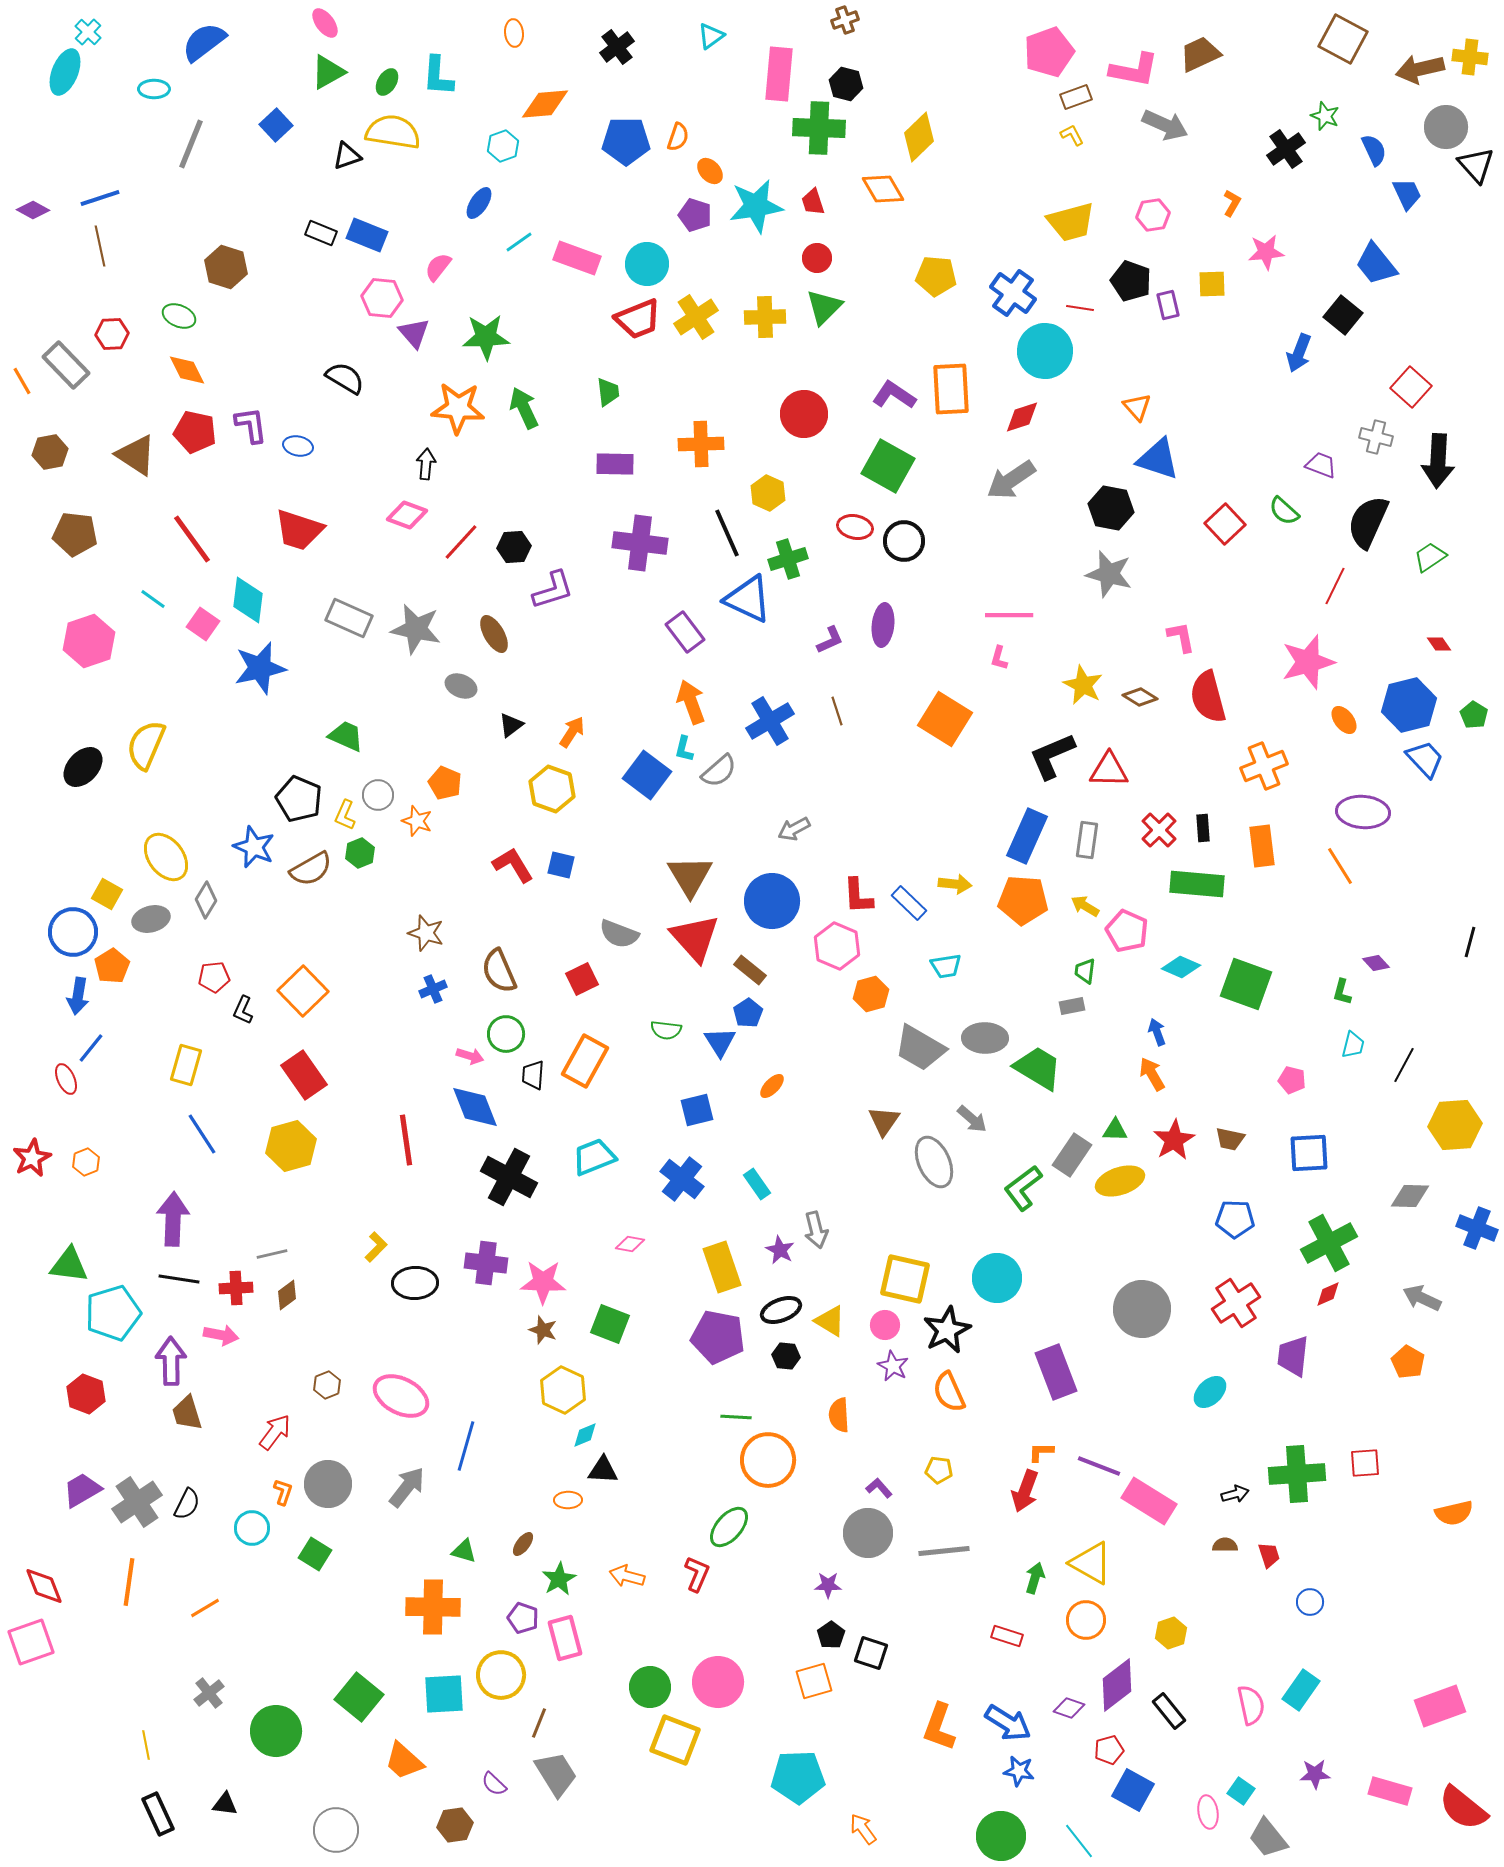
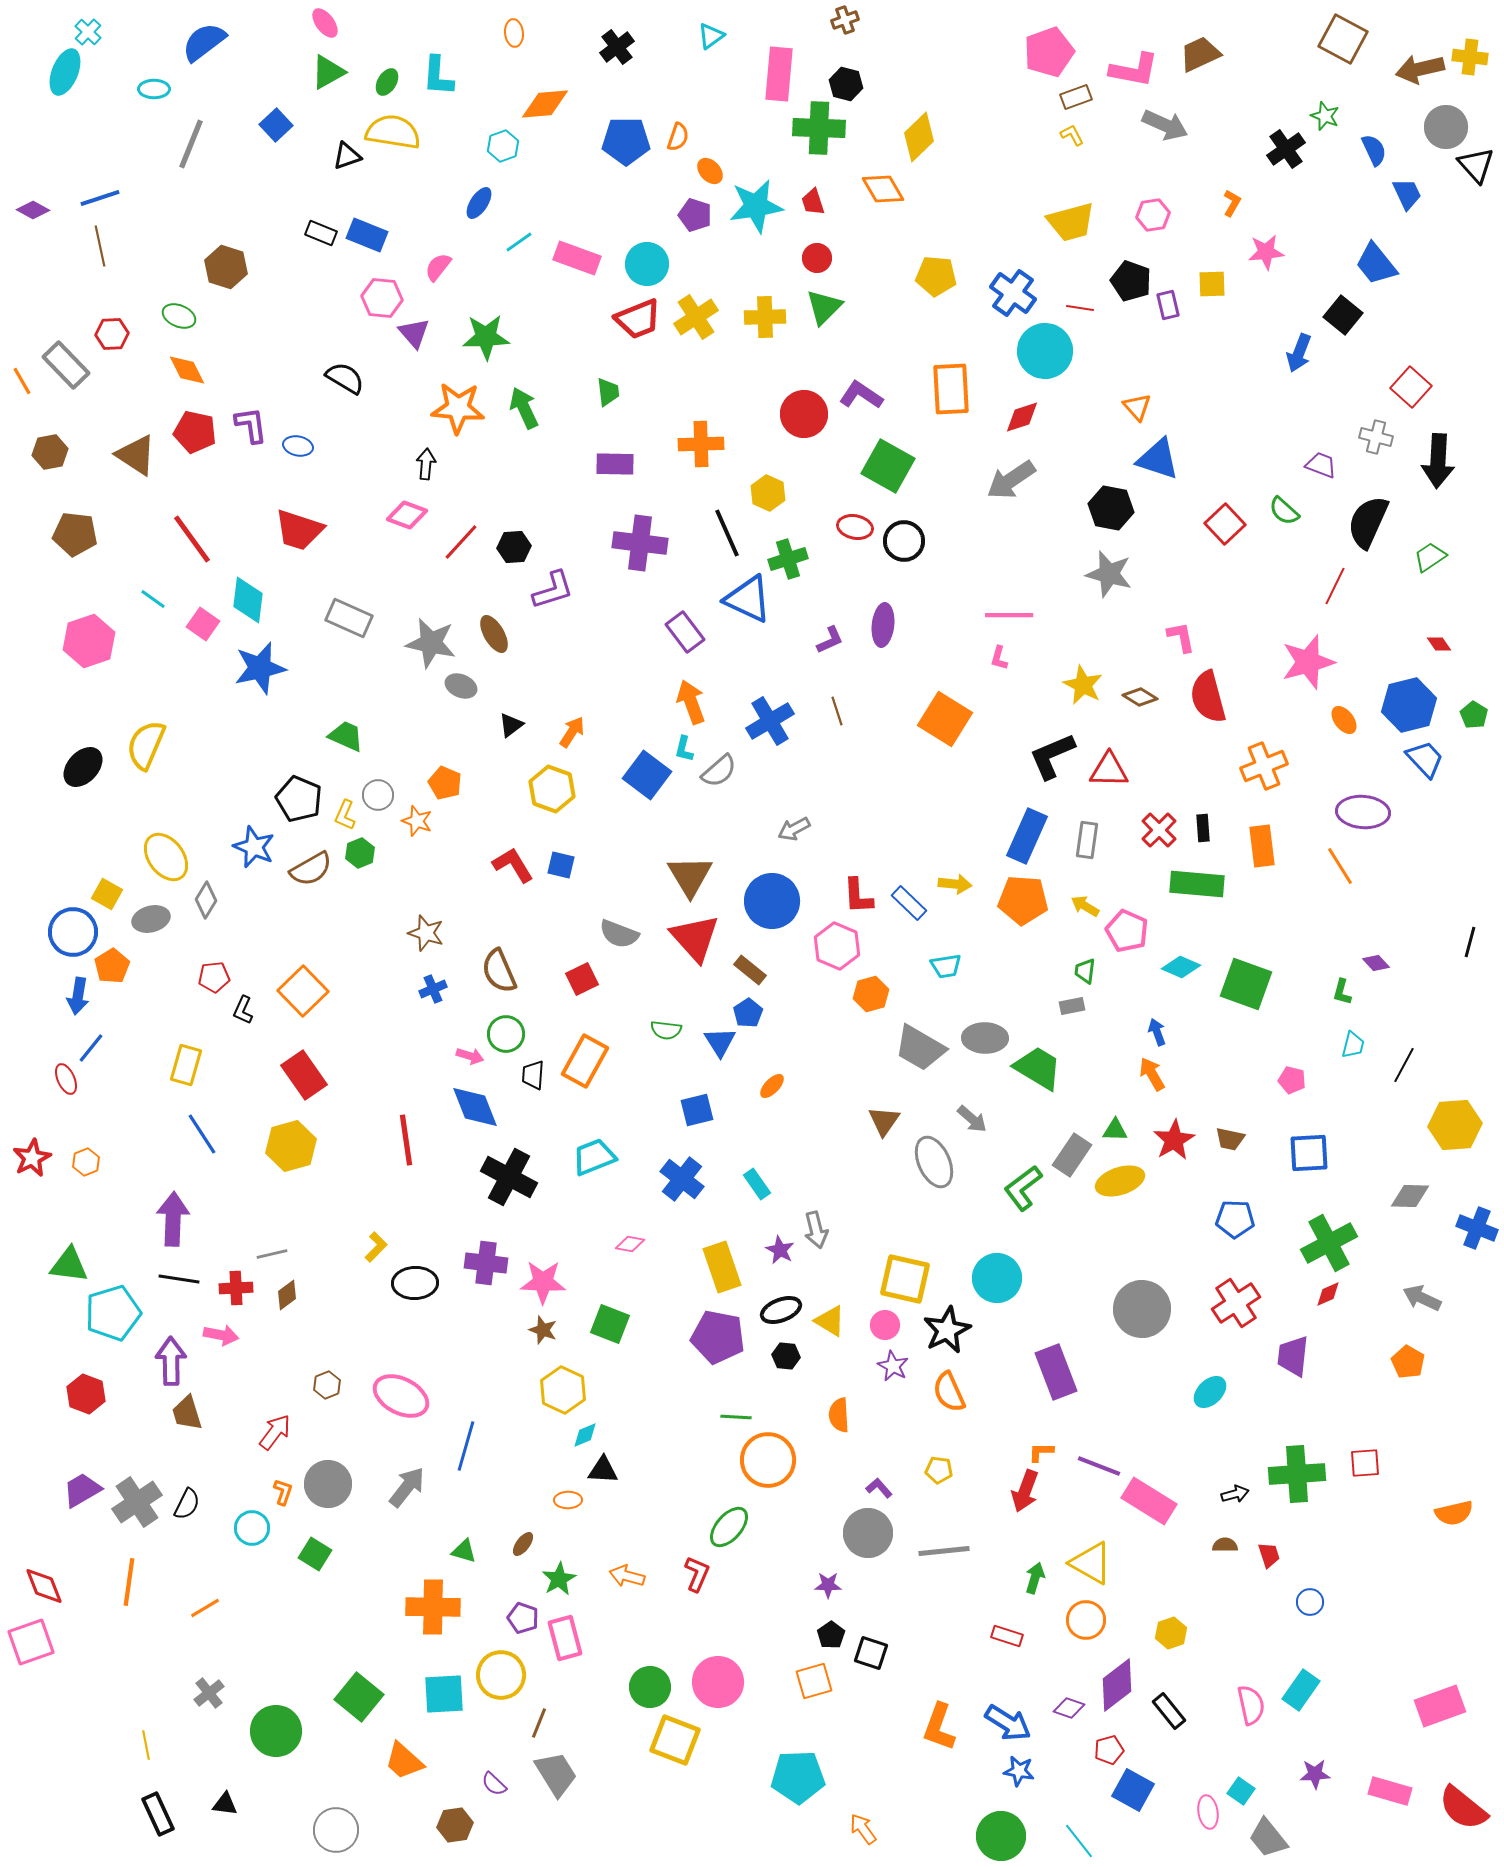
purple L-shape at (894, 395): moved 33 px left
gray star at (416, 629): moved 15 px right, 14 px down
